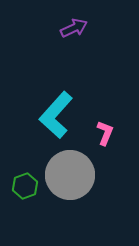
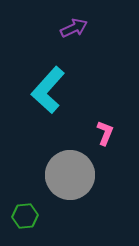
cyan L-shape: moved 8 px left, 25 px up
green hexagon: moved 30 px down; rotated 15 degrees clockwise
